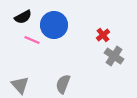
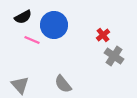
gray semicircle: rotated 60 degrees counterclockwise
